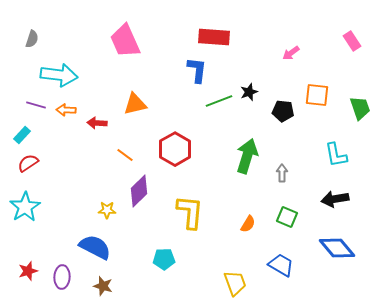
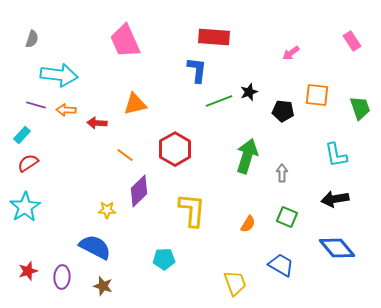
yellow L-shape: moved 2 px right, 2 px up
